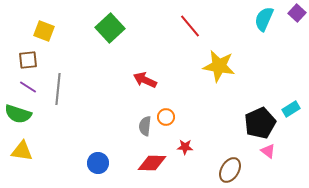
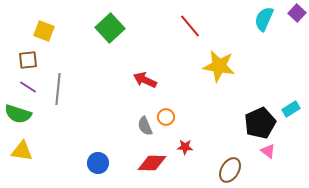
gray semicircle: rotated 30 degrees counterclockwise
